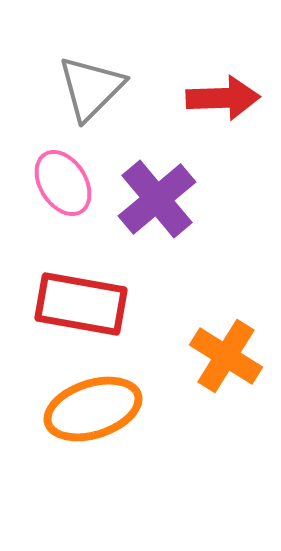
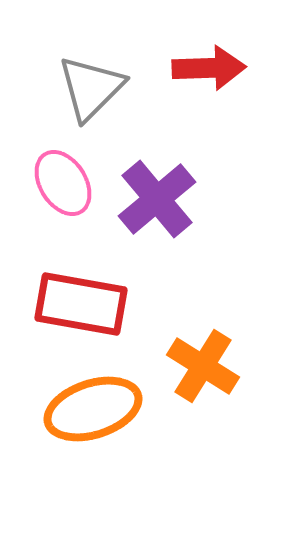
red arrow: moved 14 px left, 30 px up
orange cross: moved 23 px left, 10 px down
